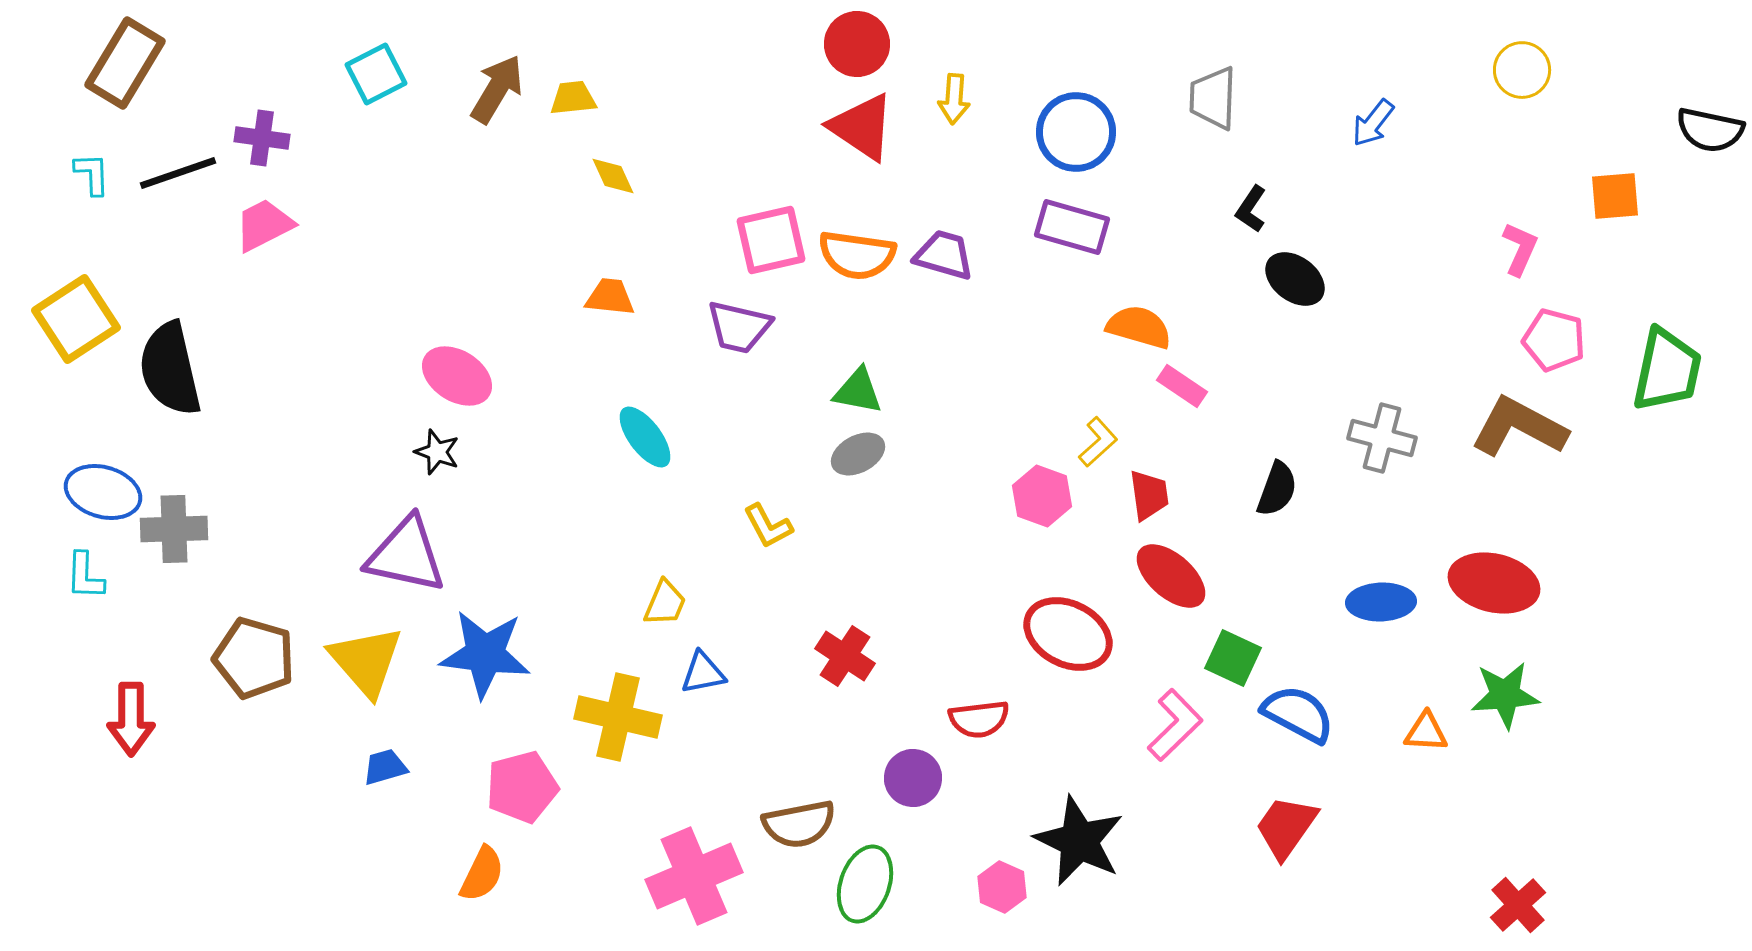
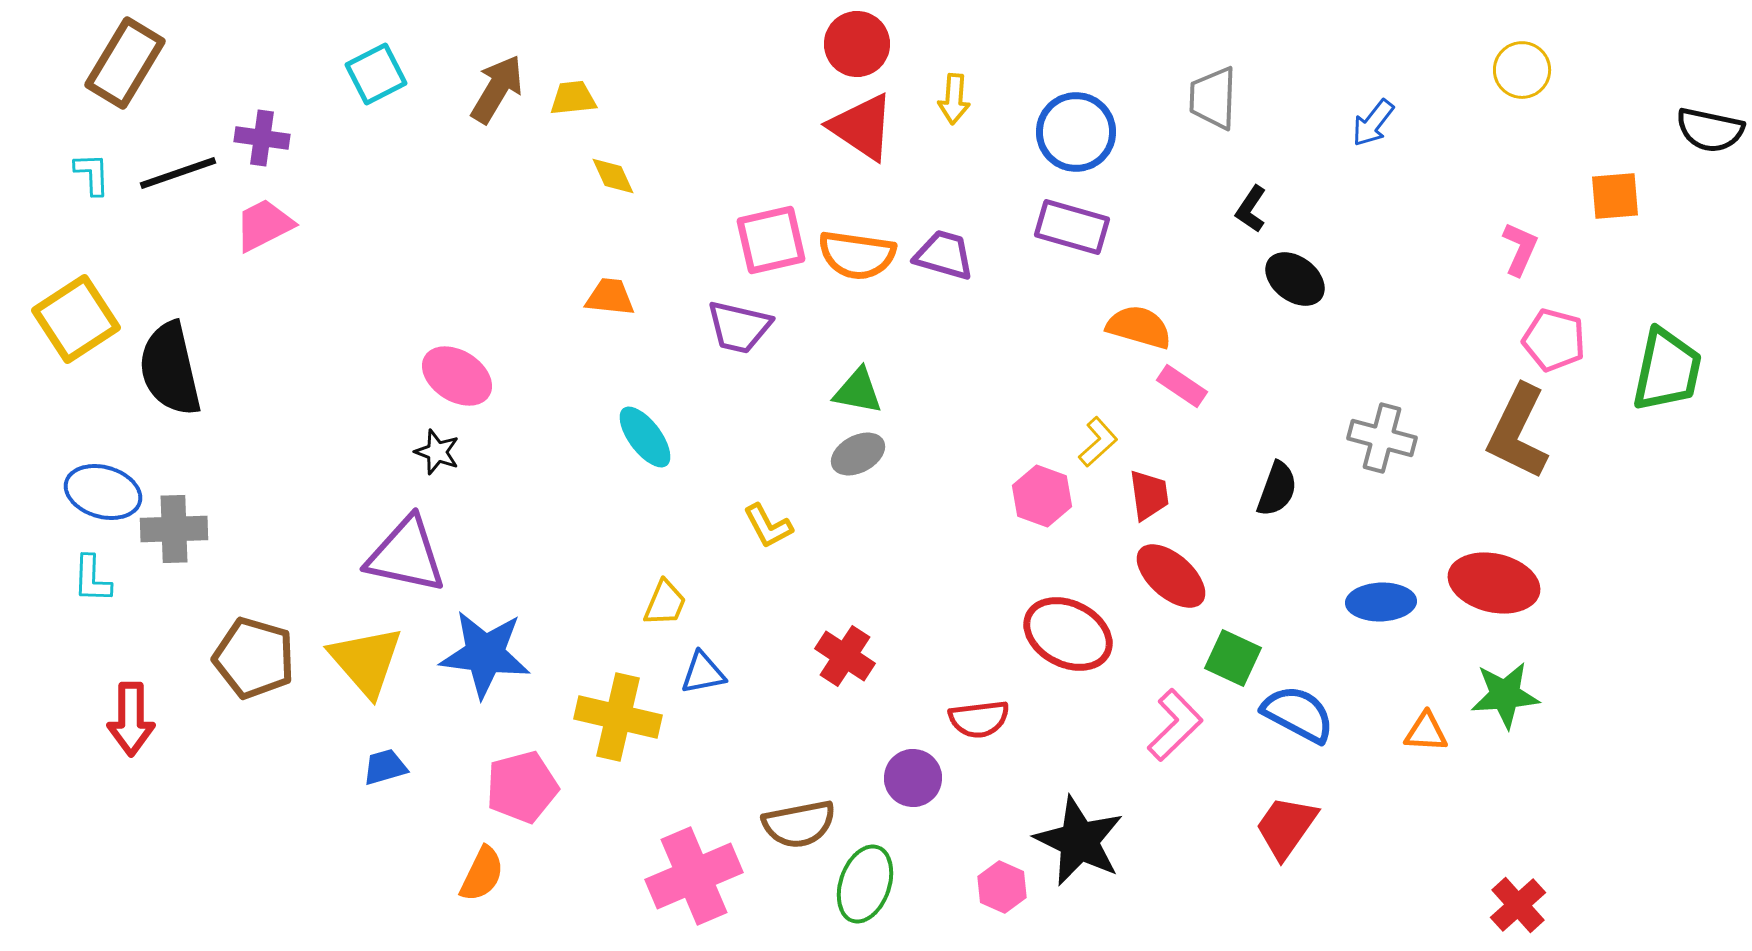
brown L-shape at (1519, 427): moved 1 px left, 5 px down; rotated 92 degrees counterclockwise
cyan L-shape at (85, 576): moved 7 px right, 3 px down
